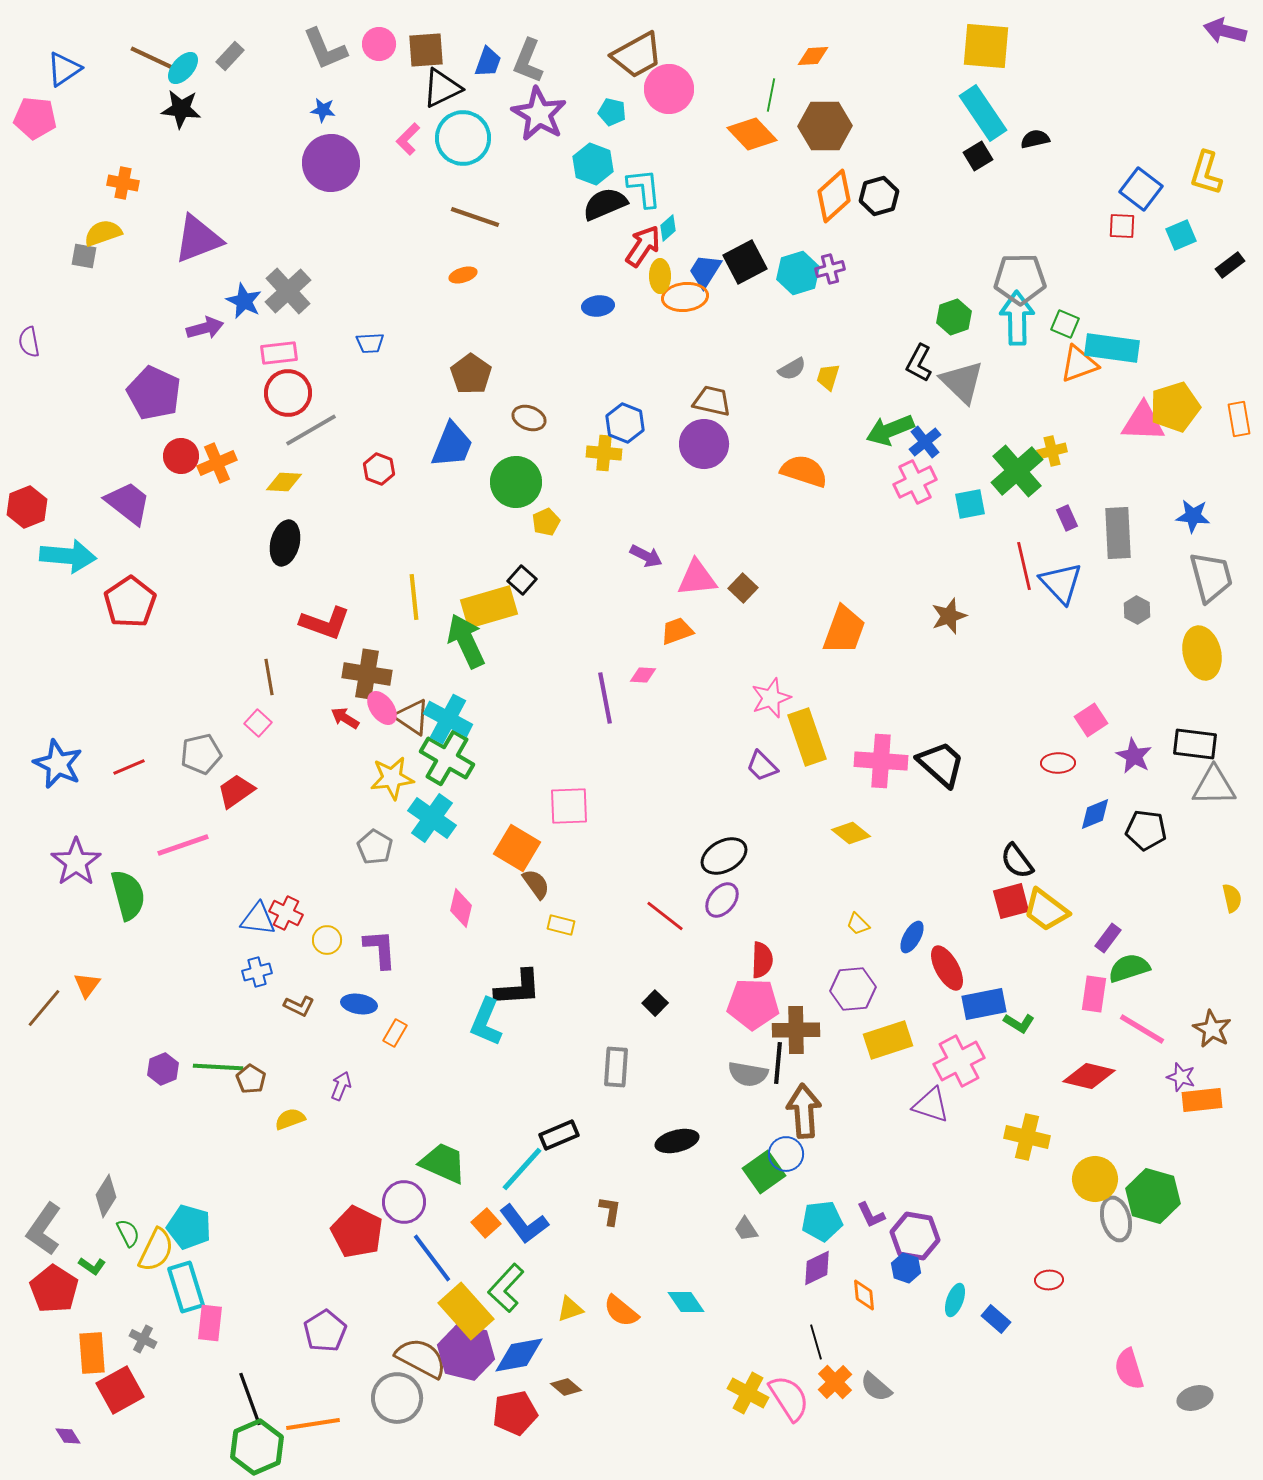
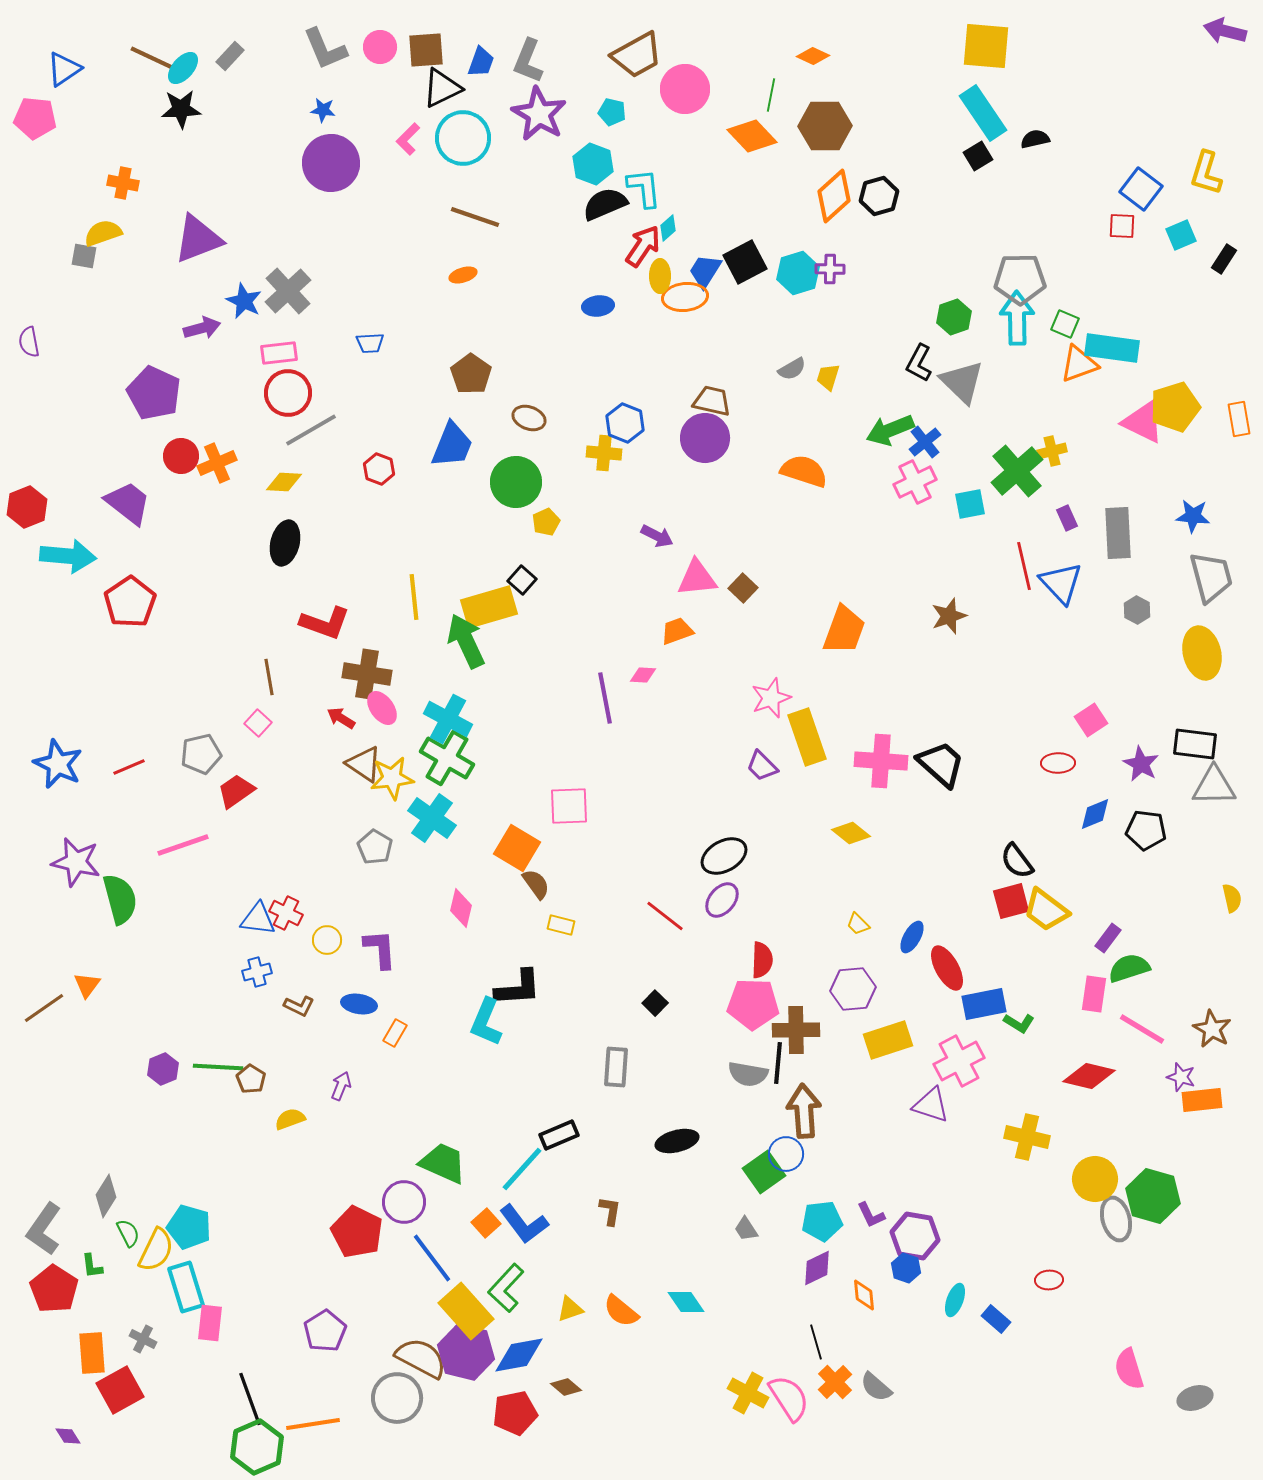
pink circle at (379, 44): moved 1 px right, 3 px down
orange diamond at (813, 56): rotated 28 degrees clockwise
blue trapezoid at (488, 62): moved 7 px left
pink circle at (669, 89): moved 16 px right
black star at (181, 109): rotated 9 degrees counterclockwise
orange diamond at (752, 134): moved 2 px down
black rectangle at (1230, 265): moved 6 px left, 6 px up; rotated 20 degrees counterclockwise
purple cross at (830, 269): rotated 16 degrees clockwise
purple arrow at (205, 328): moved 3 px left
pink triangle at (1143, 422): rotated 24 degrees clockwise
purple circle at (704, 444): moved 1 px right, 6 px up
purple arrow at (646, 556): moved 11 px right, 20 px up
brown triangle at (412, 717): moved 48 px left, 47 px down
red arrow at (345, 718): moved 4 px left
purple star at (1134, 756): moved 7 px right, 8 px down
purple star at (76, 862): rotated 24 degrees counterclockwise
green semicircle at (128, 895): moved 8 px left, 4 px down
brown line at (44, 1008): rotated 15 degrees clockwise
green L-shape at (92, 1266): rotated 48 degrees clockwise
